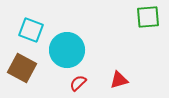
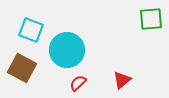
green square: moved 3 px right, 2 px down
red triangle: moved 3 px right; rotated 24 degrees counterclockwise
